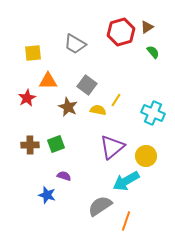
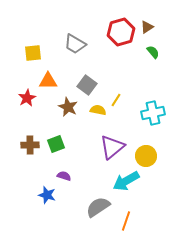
cyan cross: rotated 35 degrees counterclockwise
gray semicircle: moved 2 px left, 1 px down
